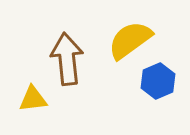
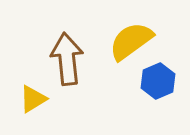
yellow semicircle: moved 1 px right, 1 px down
yellow triangle: rotated 24 degrees counterclockwise
